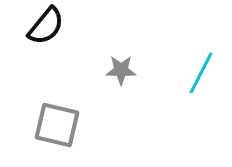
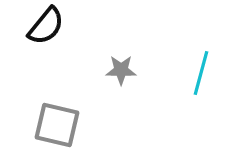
cyan line: rotated 12 degrees counterclockwise
